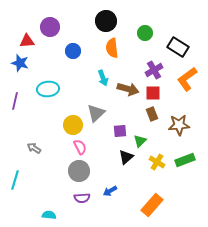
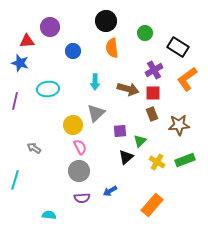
cyan arrow: moved 8 px left, 4 px down; rotated 21 degrees clockwise
